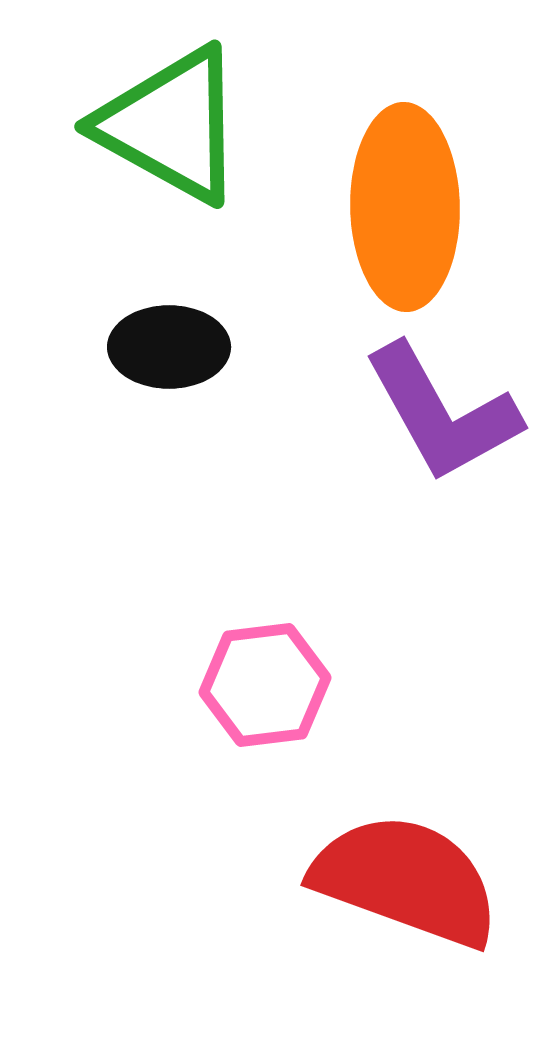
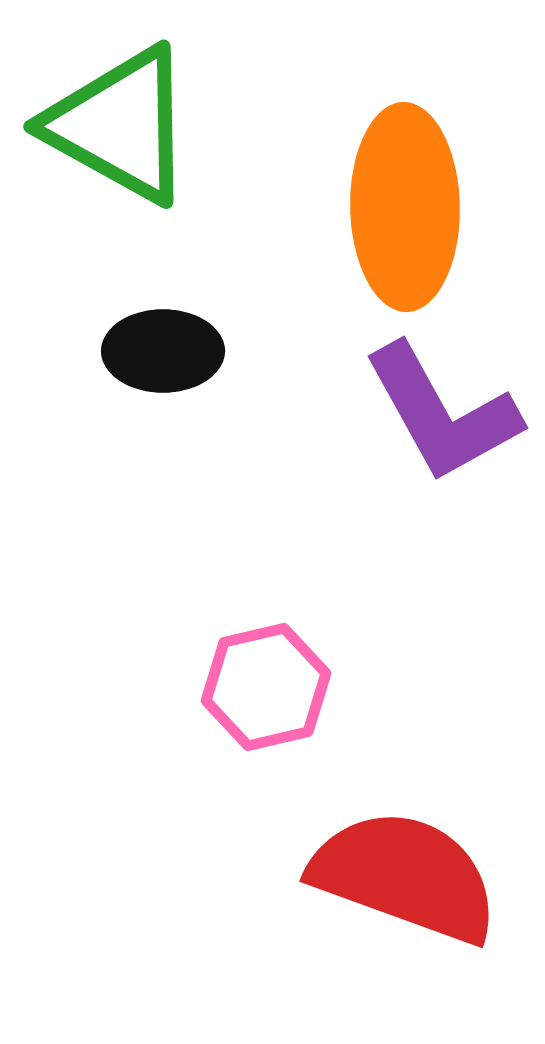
green triangle: moved 51 px left
black ellipse: moved 6 px left, 4 px down
pink hexagon: moved 1 px right, 2 px down; rotated 6 degrees counterclockwise
red semicircle: moved 1 px left, 4 px up
